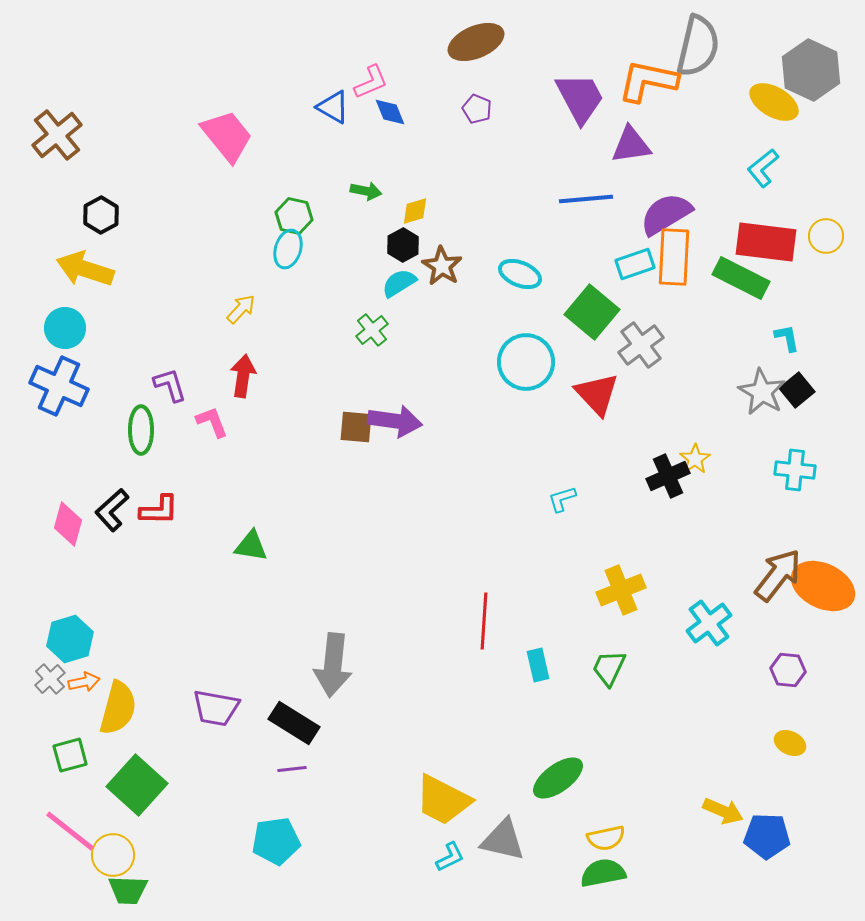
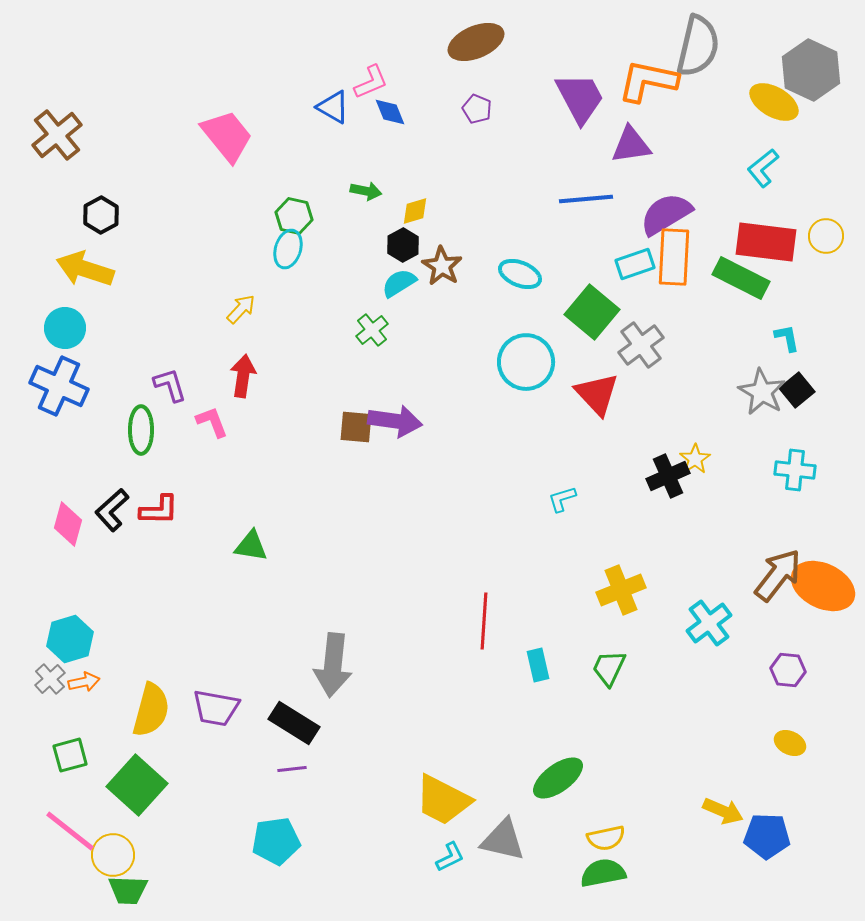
yellow semicircle at (118, 708): moved 33 px right, 2 px down
